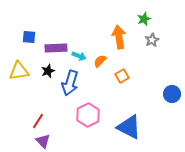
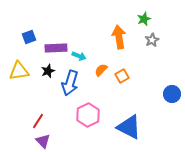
blue square: rotated 24 degrees counterclockwise
orange semicircle: moved 1 px right, 9 px down
